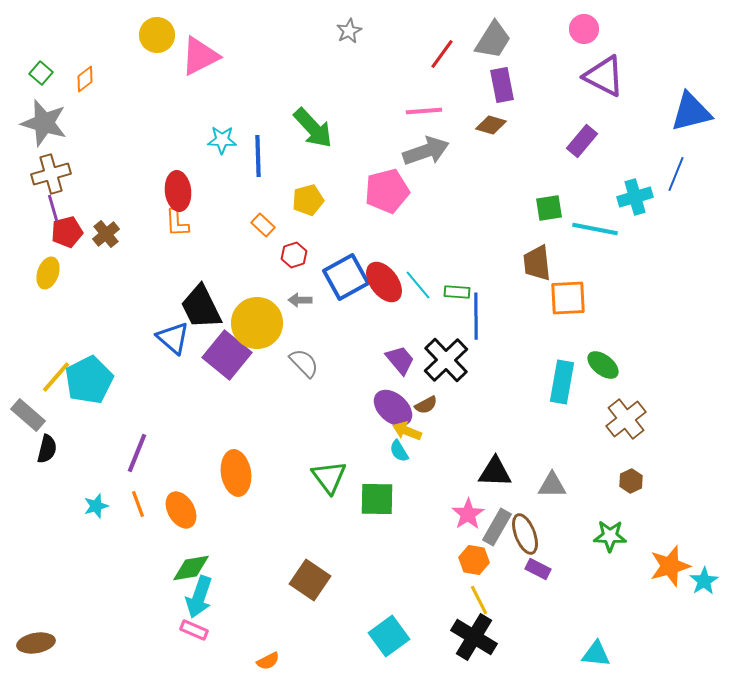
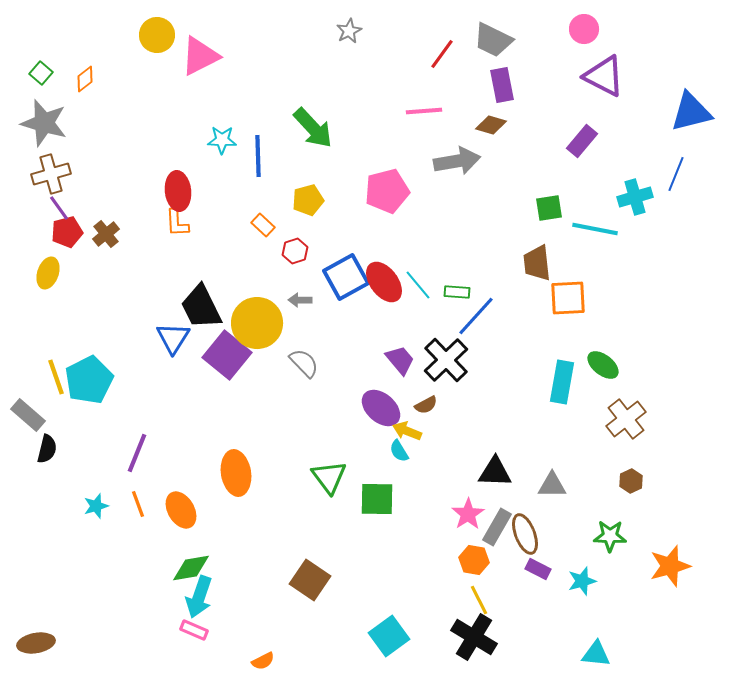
gray trapezoid at (493, 40): rotated 84 degrees clockwise
gray arrow at (426, 151): moved 31 px right, 10 px down; rotated 9 degrees clockwise
purple line at (53, 208): moved 6 px right; rotated 20 degrees counterclockwise
red hexagon at (294, 255): moved 1 px right, 4 px up
blue line at (476, 316): rotated 42 degrees clockwise
blue triangle at (173, 338): rotated 21 degrees clockwise
yellow line at (56, 377): rotated 60 degrees counterclockwise
purple ellipse at (393, 408): moved 12 px left
cyan star at (704, 581): moved 122 px left; rotated 16 degrees clockwise
orange semicircle at (268, 661): moved 5 px left
